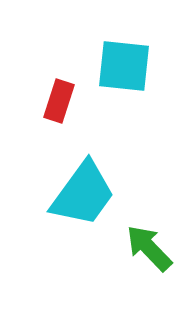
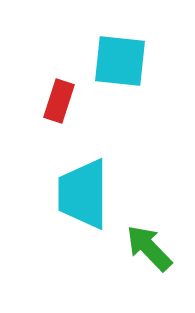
cyan square: moved 4 px left, 5 px up
cyan trapezoid: rotated 144 degrees clockwise
